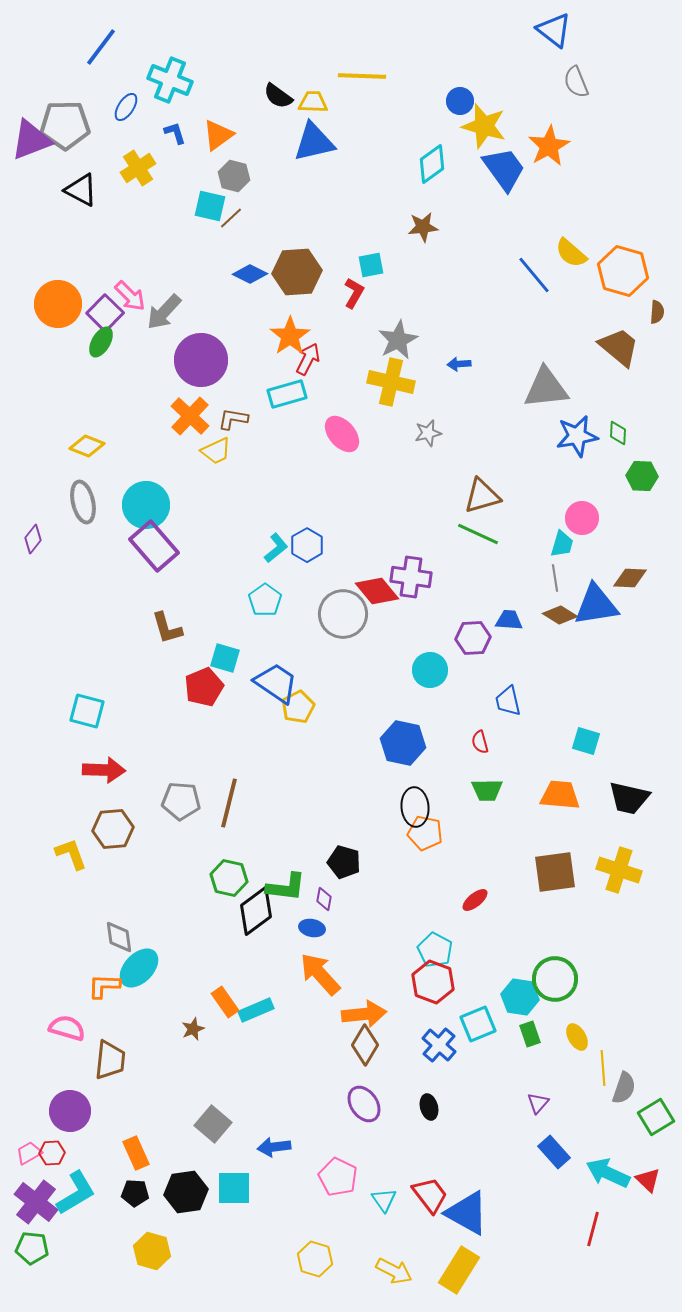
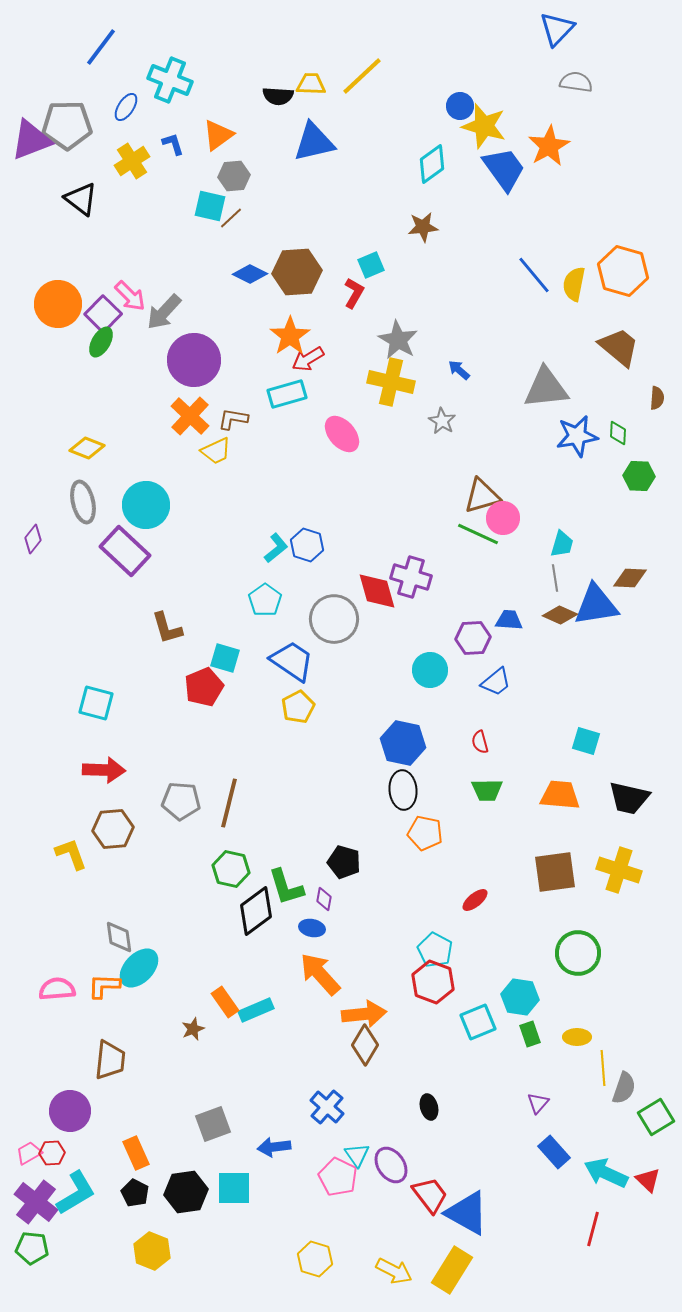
blue triangle at (554, 30): moved 3 px right, 1 px up; rotated 36 degrees clockwise
yellow line at (362, 76): rotated 45 degrees counterclockwise
gray semicircle at (576, 82): rotated 120 degrees clockwise
black semicircle at (278, 96): rotated 32 degrees counterclockwise
blue circle at (460, 101): moved 5 px down
yellow trapezoid at (313, 102): moved 2 px left, 18 px up
gray pentagon at (65, 125): moved 2 px right
blue L-shape at (175, 133): moved 2 px left, 11 px down
yellow cross at (138, 168): moved 6 px left, 7 px up
gray hexagon at (234, 176): rotated 20 degrees counterclockwise
black triangle at (81, 190): moved 9 px down; rotated 9 degrees clockwise
yellow semicircle at (571, 253): moved 3 px right, 31 px down; rotated 60 degrees clockwise
cyan square at (371, 265): rotated 12 degrees counterclockwise
brown semicircle at (657, 312): moved 86 px down
purple square at (105, 313): moved 2 px left, 1 px down
gray star at (398, 340): rotated 15 degrees counterclockwise
red arrow at (308, 359): rotated 148 degrees counterclockwise
purple circle at (201, 360): moved 7 px left
blue arrow at (459, 364): moved 6 px down; rotated 45 degrees clockwise
gray star at (428, 433): moved 14 px right, 12 px up; rotated 28 degrees counterclockwise
yellow diamond at (87, 446): moved 2 px down
green hexagon at (642, 476): moved 3 px left
pink circle at (582, 518): moved 79 px left
blue hexagon at (307, 545): rotated 12 degrees counterclockwise
purple rectangle at (154, 546): moved 29 px left, 5 px down; rotated 6 degrees counterclockwise
purple cross at (411, 577): rotated 9 degrees clockwise
red diamond at (377, 591): rotated 24 degrees clockwise
gray circle at (343, 614): moved 9 px left, 5 px down
brown diamond at (560, 615): rotated 8 degrees counterclockwise
blue trapezoid at (276, 683): moved 16 px right, 22 px up
blue trapezoid at (508, 701): moved 12 px left, 19 px up; rotated 116 degrees counterclockwise
cyan square at (87, 711): moved 9 px right, 8 px up
black ellipse at (415, 807): moved 12 px left, 17 px up
green hexagon at (229, 878): moved 2 px right, 9 px up
green L-shape at (286, 887): rotated 66 degrees clockwise
green circle at (555, 979): moved 23 px right, 26 px up
cyan square at (478, 1024): moved 2 px up
pink semicircle at (67, 1028): moved 10 px left, 39 px up; rotated 21 degrees counterclockwise
yellow ellipse at (577, 1037): rotated 60 degrees counterclockwise
blue cross at (439, 1045): moved 112 px left, 62 px down
purple ellipse at (364, 1104): moved 27 px right, 61 px down
gray square at (213, 1124): rotated 30 degrees clockwise
cyan arrow at (608, 1173): moved 2 px left
black pentagon at (135, 1193): rotated 24 degrees clockwise
cyan triangle at (384, 1200): moved 27 px left, 45 px up
yellow hexagon at (152, 1251): rotated 6 degrees clockwise
yellow rectangle at (459, 1270): moved 7 px left
